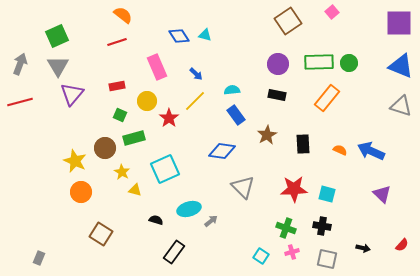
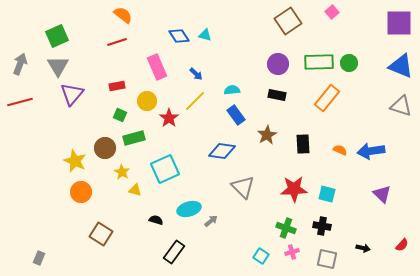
blue arrow at (371, 151): rotated 32 degrees counterclockwise
